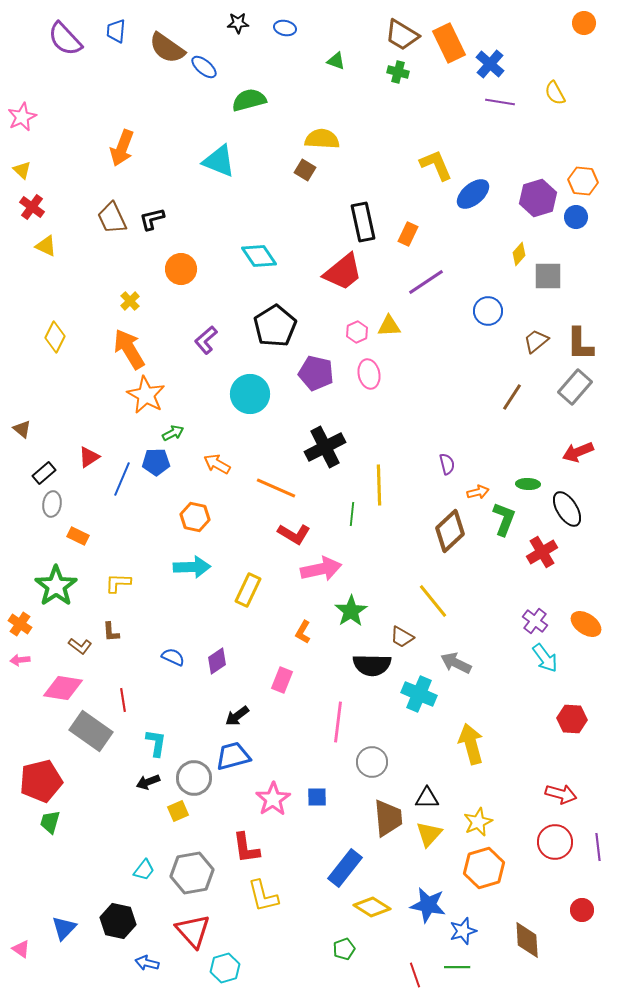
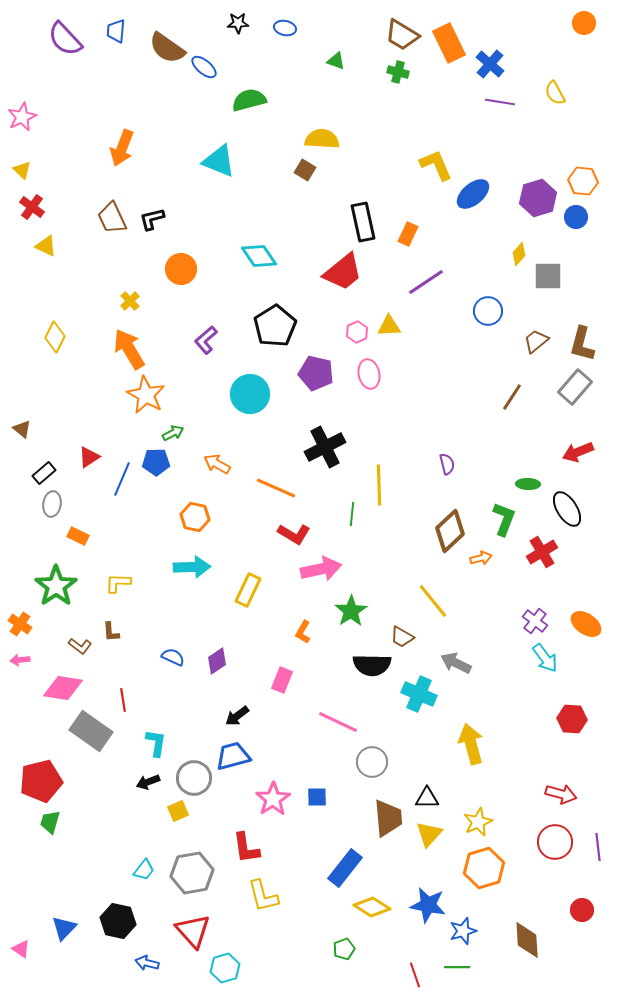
brown L-shape at (580, 344): moved 2 px right; rotated 15 degrees clockwise
orange arrow at (478, 492): moved 3 px right, 66 px down
pink line at (338, 722): rotated 72 degrees counterclockwise
